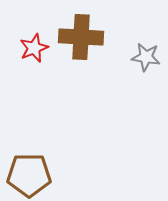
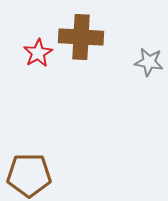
red star: moved 4 px right, 5 px down; rotated 8 degrees counterclockwise
gray star: moved 3 px right, 5 px down
